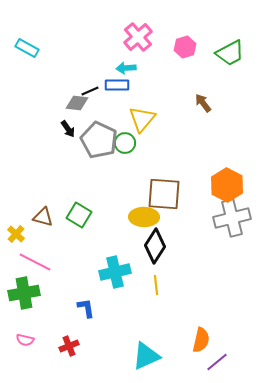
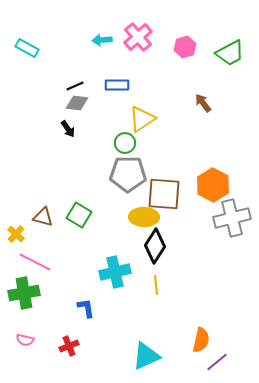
cyan arrow: moved 24 px left, 28 px up
black line: moved 15 px left, 5 px up
yellow triangle: rotated 16 degrees clockwise
gray pentagon: moved 29 px right, 34 px down; rotated 24 degrees counterclockwise
orange hexagon: moved 14 px left
